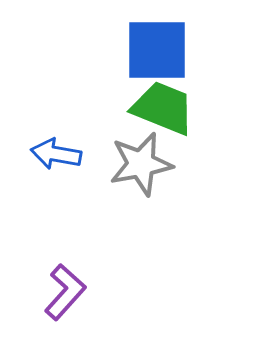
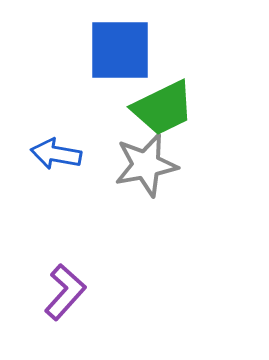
blue square: moved 37 px left
green trapezoid: rotated 132 degrees clockwise
gray star: moved 5 px right, 1 px down
